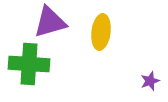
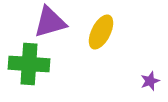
yellow ellipse: rotated 20 degrees clockwise
